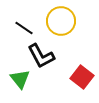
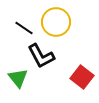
yellow circle: moved 5 px left, 1 px down
green triangle: moved 2 px left, 1 px up
